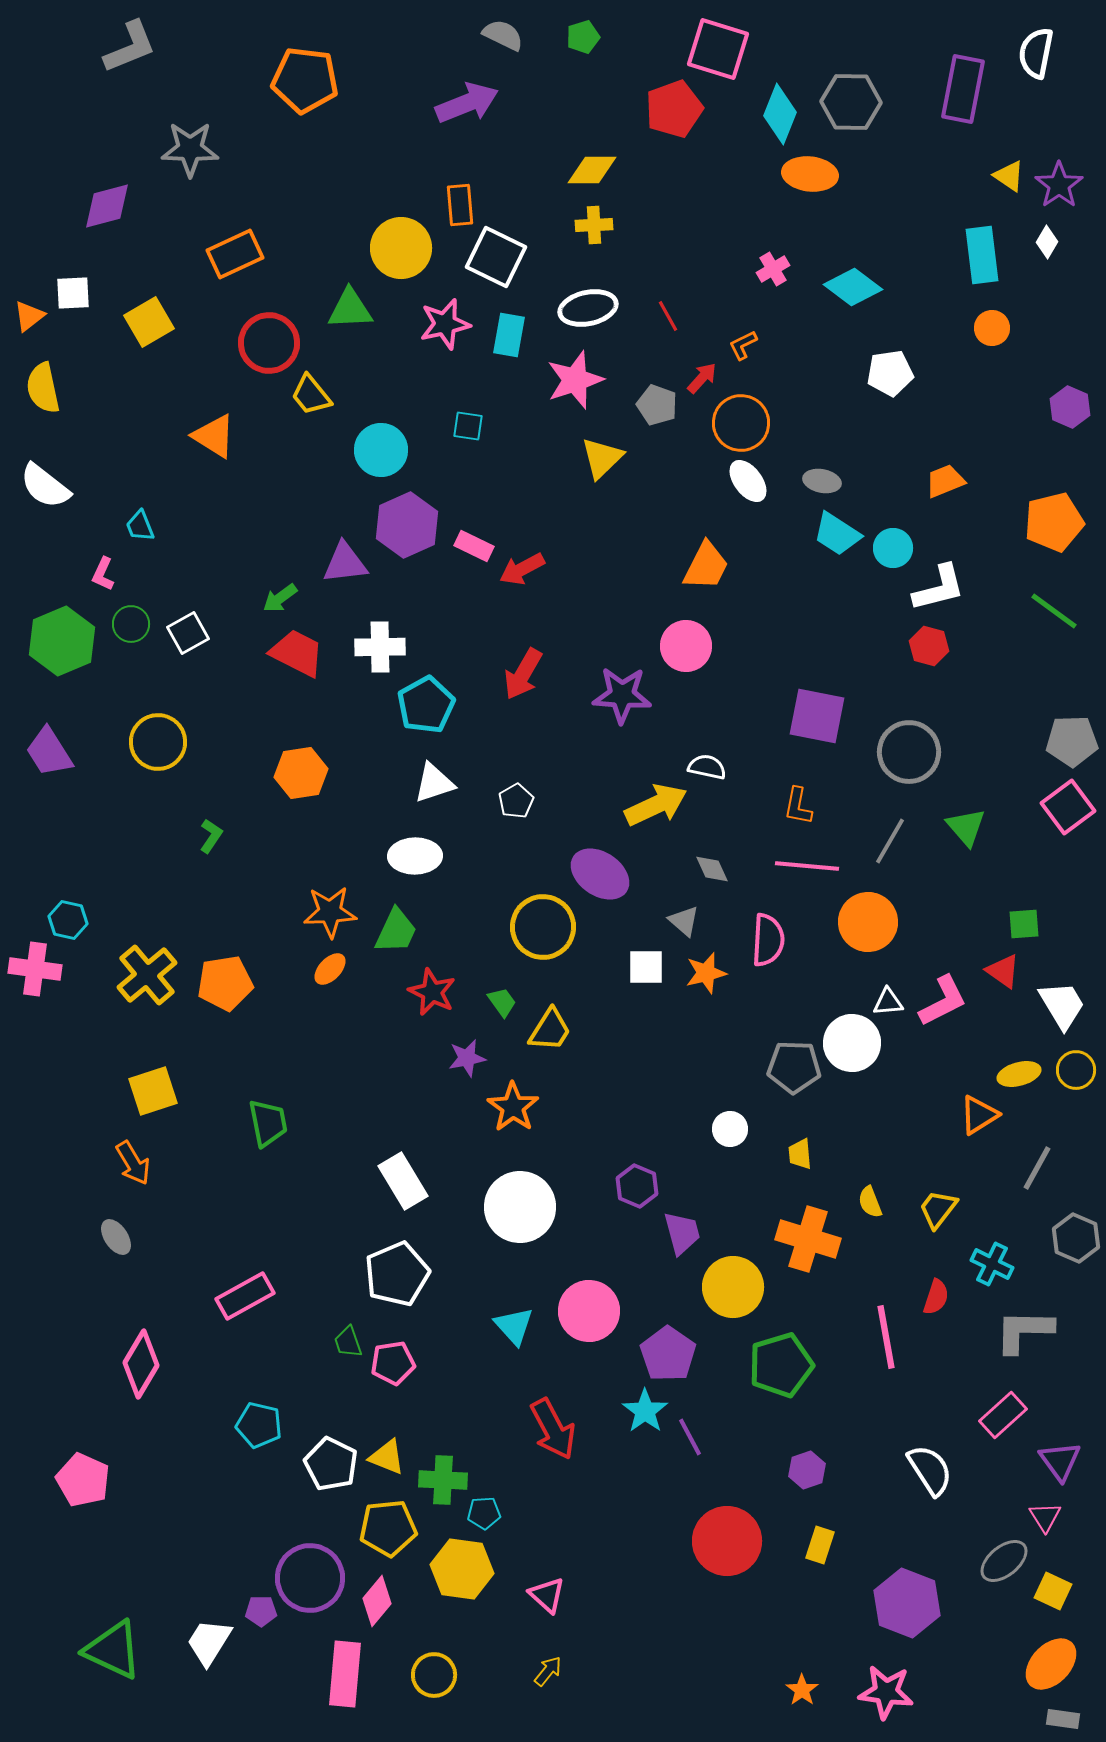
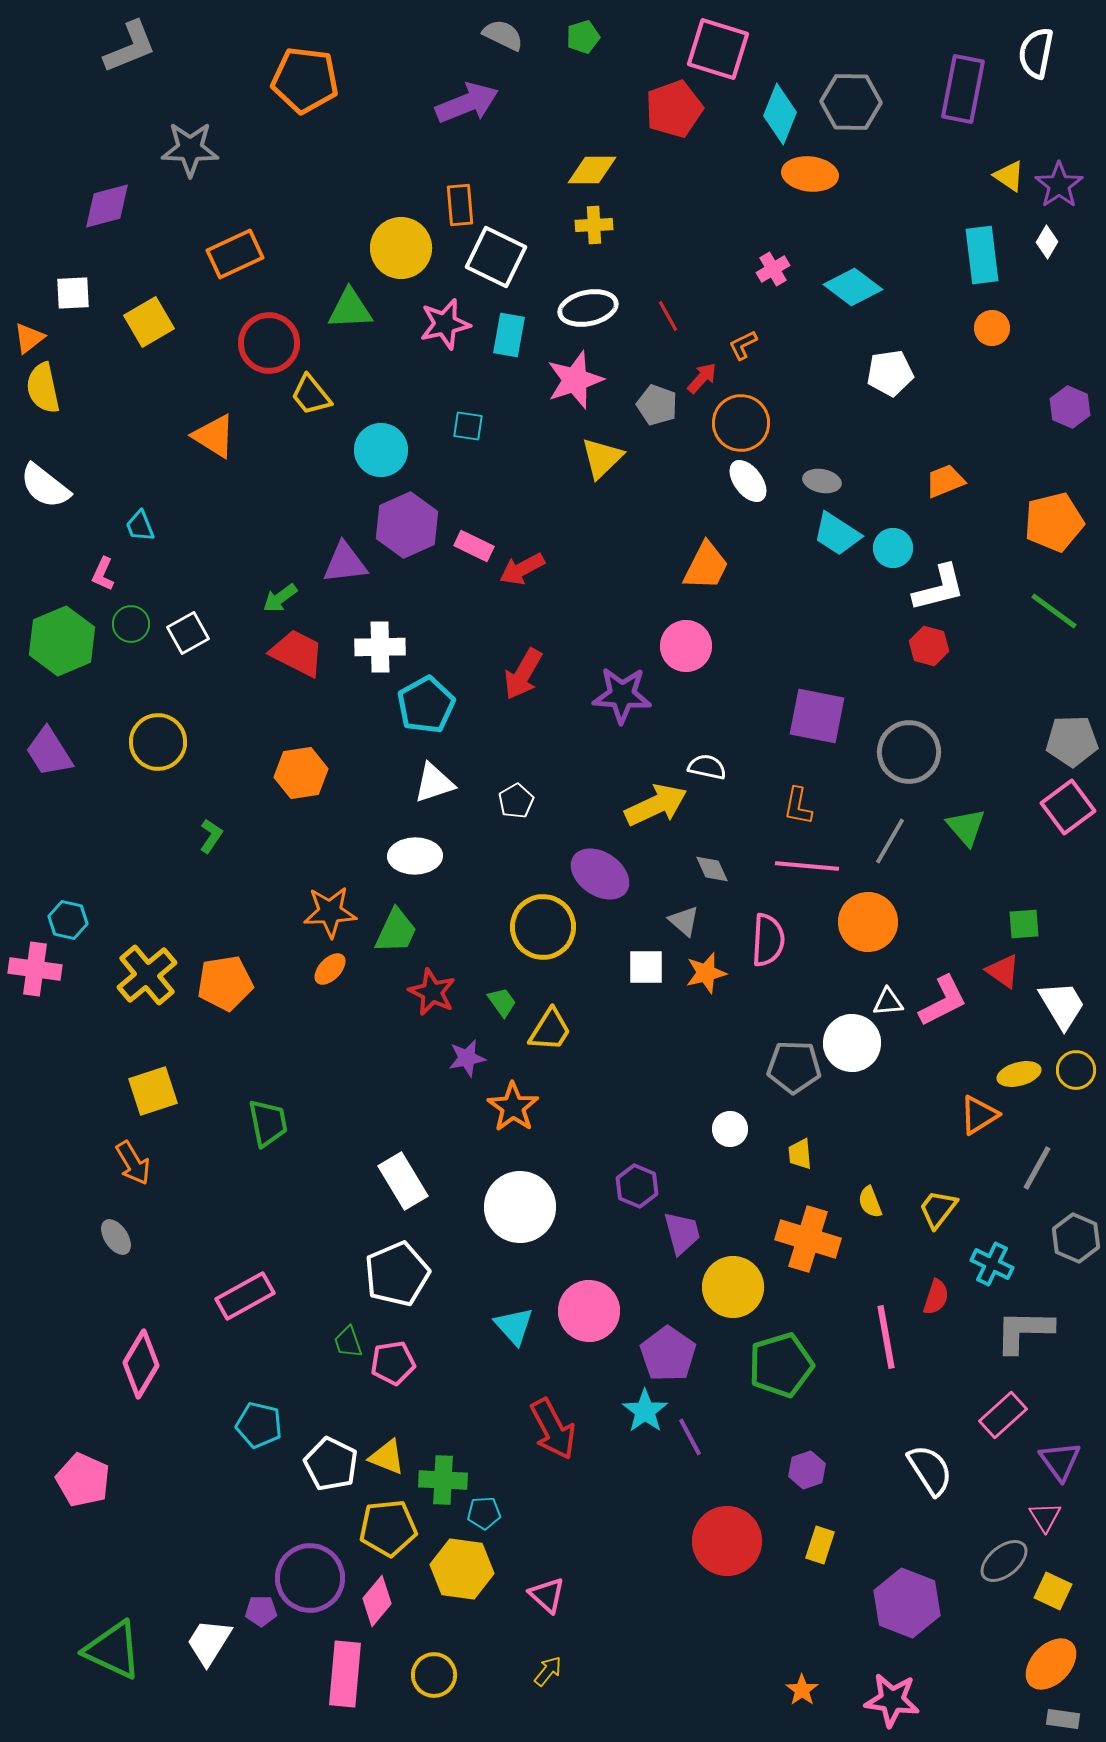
orange triangle at (29, 316): moved 22 px down
pink star at (886, 1692): moved 6 px right, 8 px down
